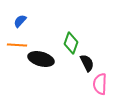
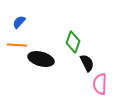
blue semicircle: moved 1 px left, 1 px down
green diamond: moved 2 px right, 1 px up
